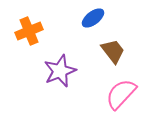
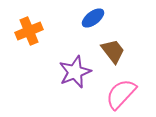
purple star: moved 15 px right, 1 px down
